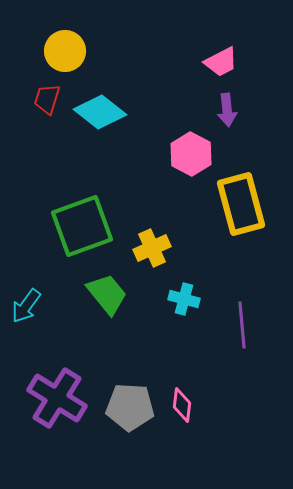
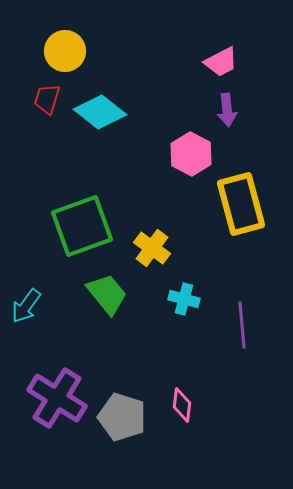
yellow cross: rotated 30 degrees counterclockwise
gray pentagon: moved 8 px left, 10 px down; rotated 15 degrees clockwise
